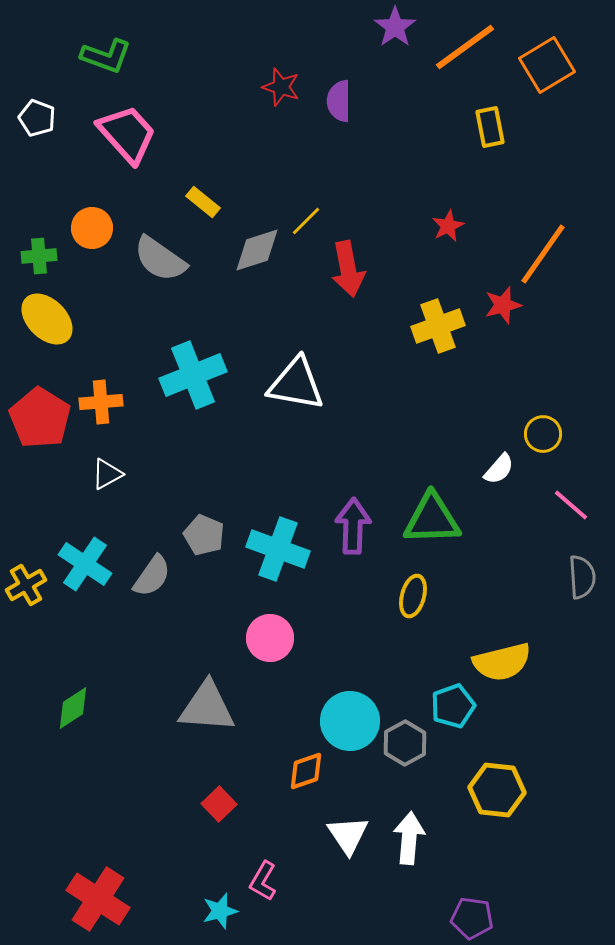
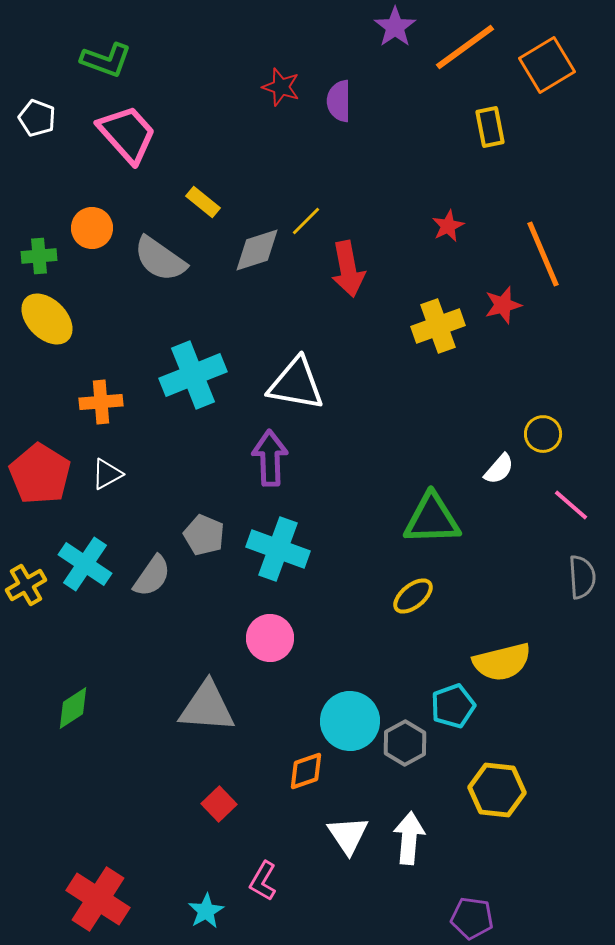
green L-shape at (106, 56): moved 4 px down
orange line at (543, 254): rotated 58 degrees counterclockwise
red pentagon at (40, 418): moved 56 px down
purple arrow at (353, 526): moved 83 px left, 68 px up; rotated 4 degrees counterclockwise
yellow ellipse at (413, 596): rotated 36 degrees clockwise
cyan star at (220, 911): moved 14 px left; rotated 15 degrees counterclockwise
